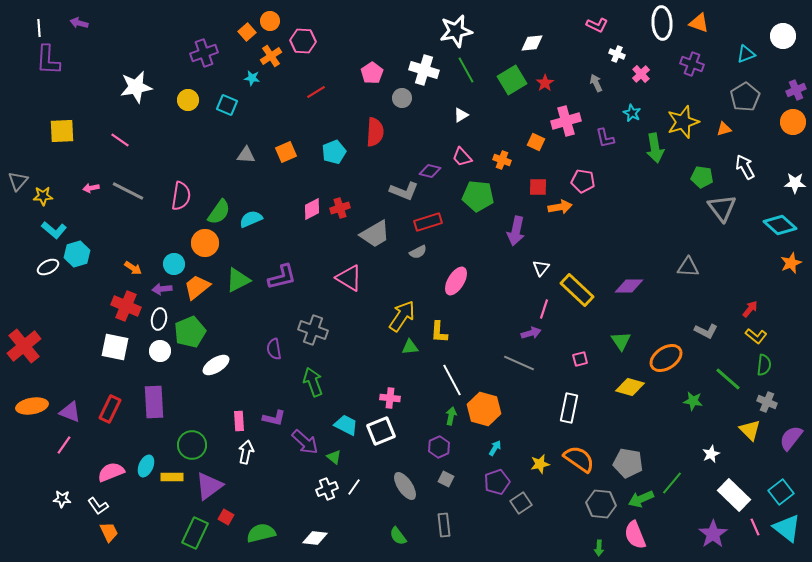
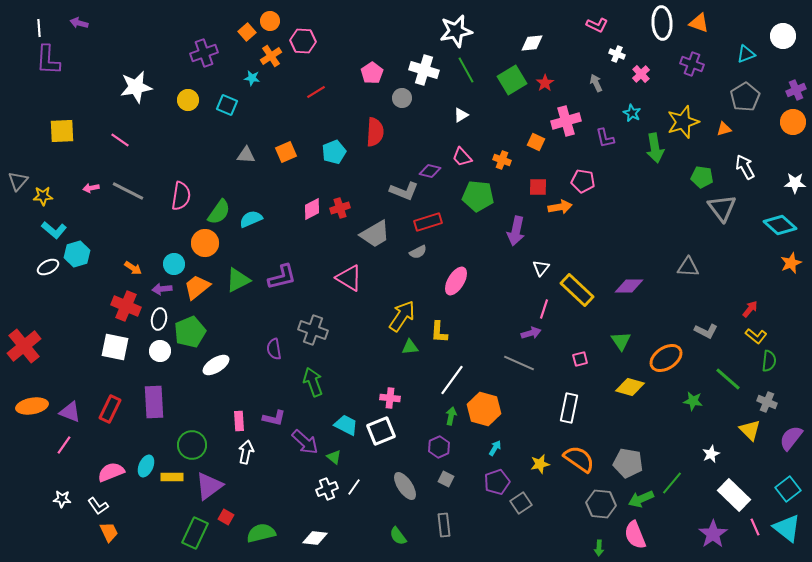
green semicircle at (764, 365): moved 5 px right, 4 px up
white line at (452, 380): rotated 64 degrees clockwise
cyan square at (781, 492): moved 7 px right, 3 px up
